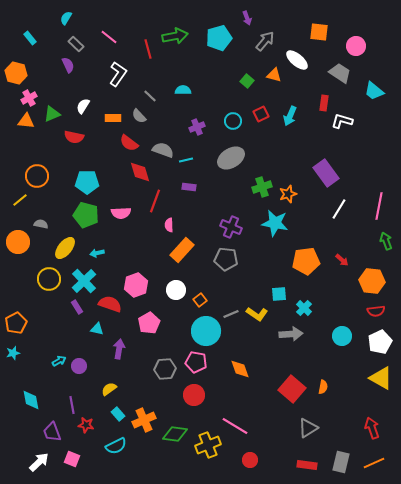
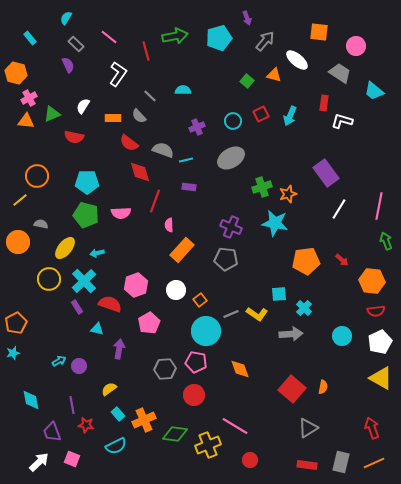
red line at (148, 49): moved 2 px left, 2 px down
